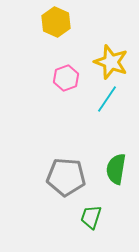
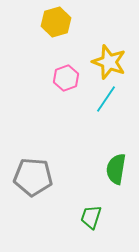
yellow hexagon: rotated 20 degrees clockwise
yellow star: moved 2 px left
cyan line: moved 1 px left
gray pentagon: moved 33 px left
